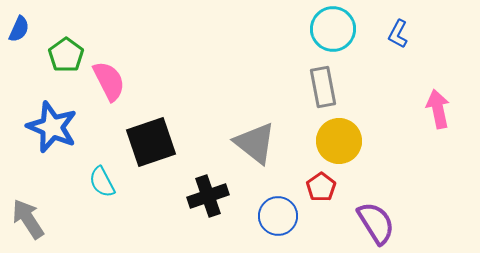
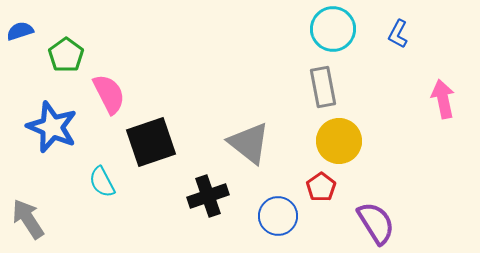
blue semicircle: moved 1 px right, 2 px down; rotated 132 degrees counterclockwise
pink semicircle: moved 13 px down
pink arrow: moved 5 px right, 10 px up
gray triangle: moved 6 px left
